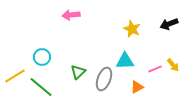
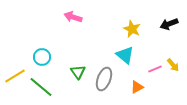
pink arrow: moved 2 px right, 2 px down; rotated 24 degrees clockwise
cyan triangle: moved 6 px up; rotated 42 degrees clockwise
green triangle: rotated 21 degrees counterclockwise
